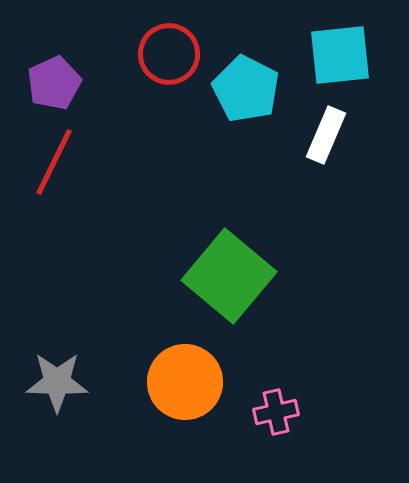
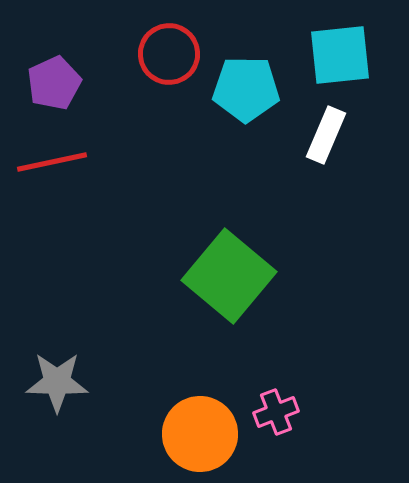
cyan pentagon: rotated 26 degrees counterclockwise
red line: moved 2 px left; rotated 52 degrees clockwise
orange circle: moved 15 px right, 52 px down
pink cross: rotated 9 degrees counterclockwise
